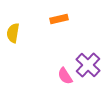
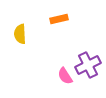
yellow semicircle: moved 7 px right, 1 px down; rotated 12 degrees counterclockwise
purple cross: rotated 20 degrees clockwise
